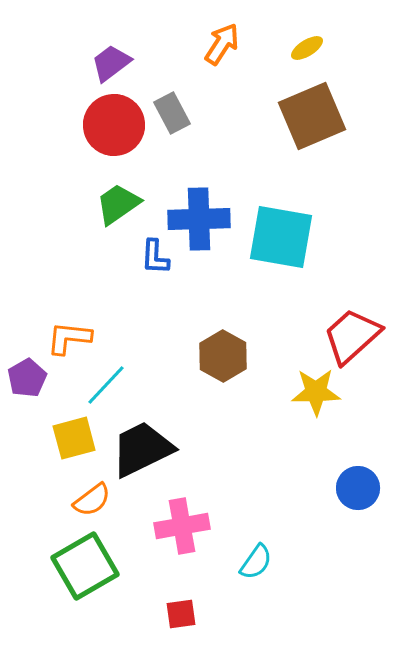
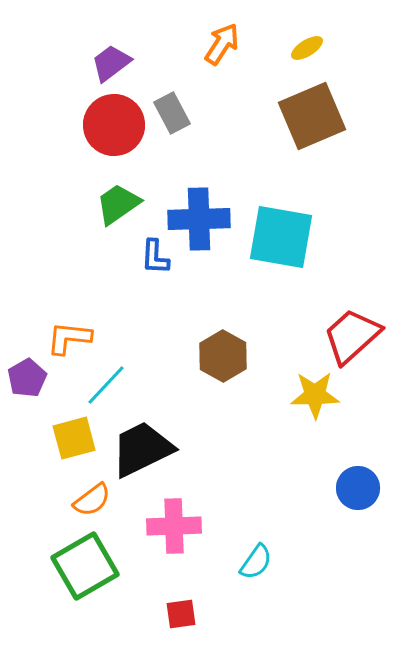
yellow star: moved 1 px left, 3 px down
pink cross: moved 8 px left; rotated 8 degrees clockwise
